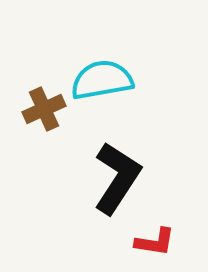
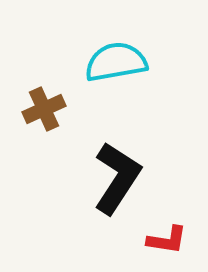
cyan semicircle: moved 14 px right, 18 px up
red L-shape: moved 12 px right, 2 px up
